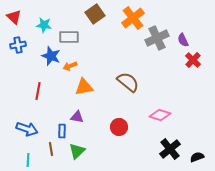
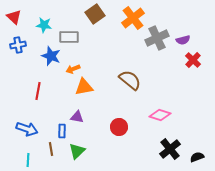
purple semicircle: rotated 80 degrees counterclockwise
orange arrow: moved 3 px right, 3 px down
brown semicircle: moved 2 px right, 2 px up
